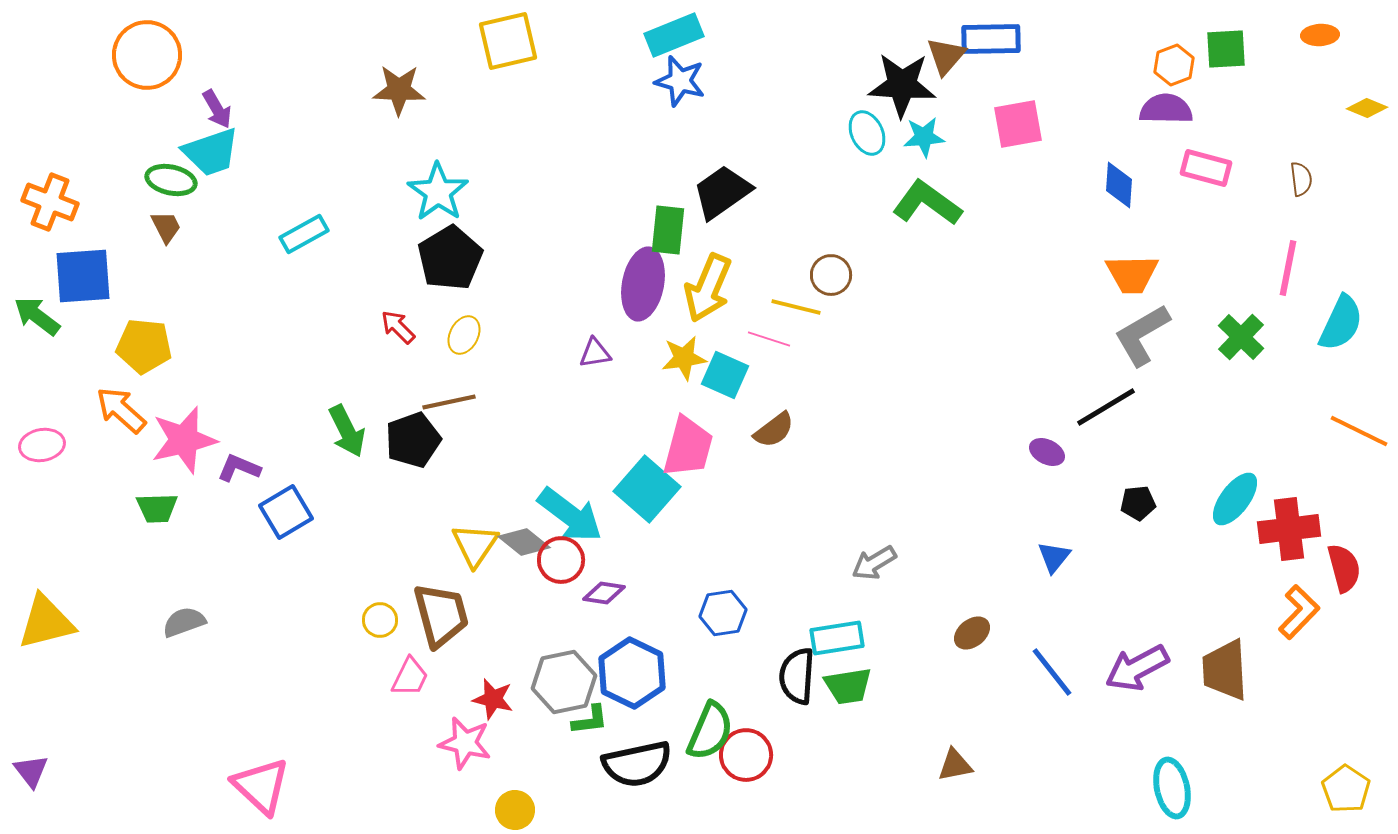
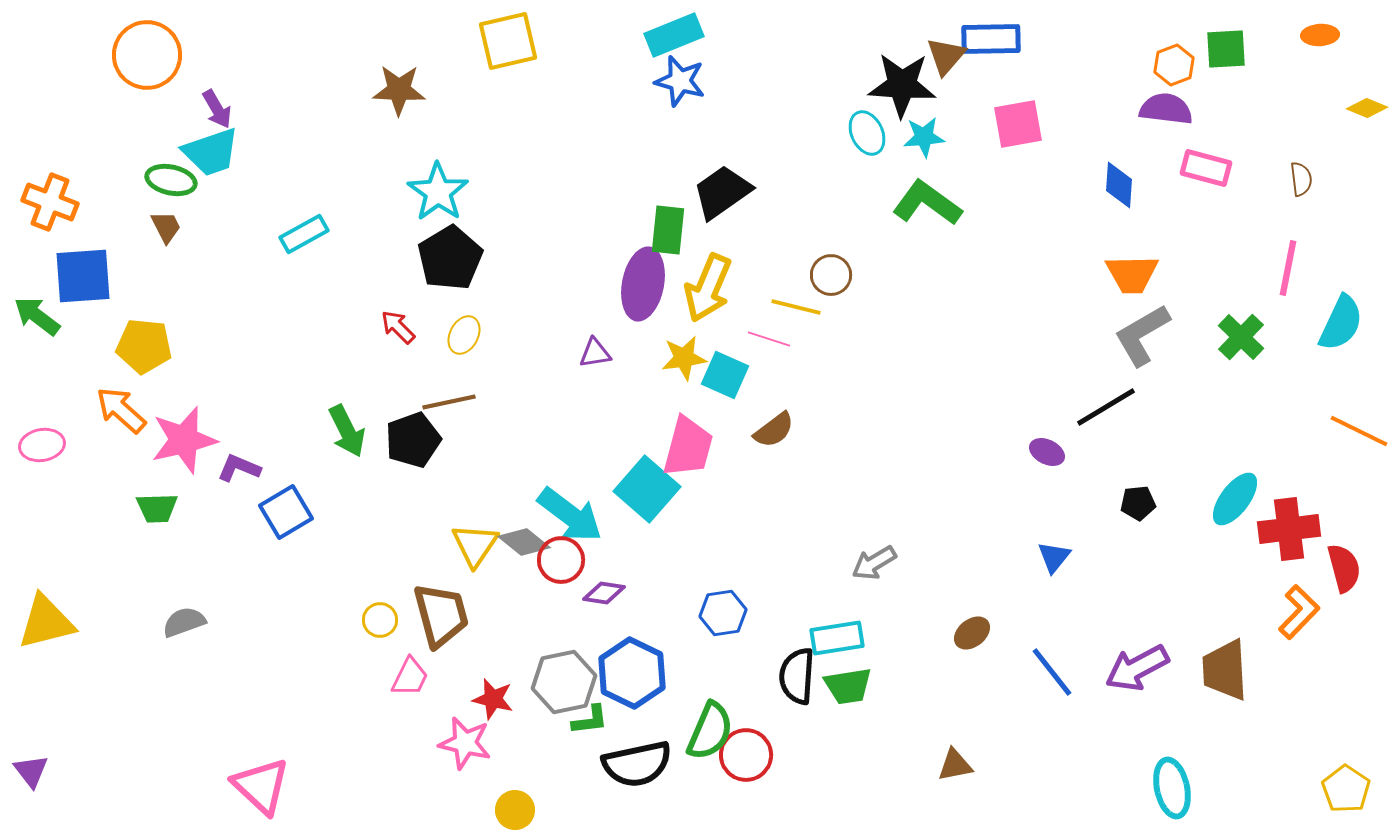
purple semicircle at (1166, 109): rotated 6 degrees clockwise
